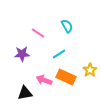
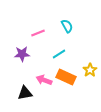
pink line: rotated 56 degrees counterclockwise
